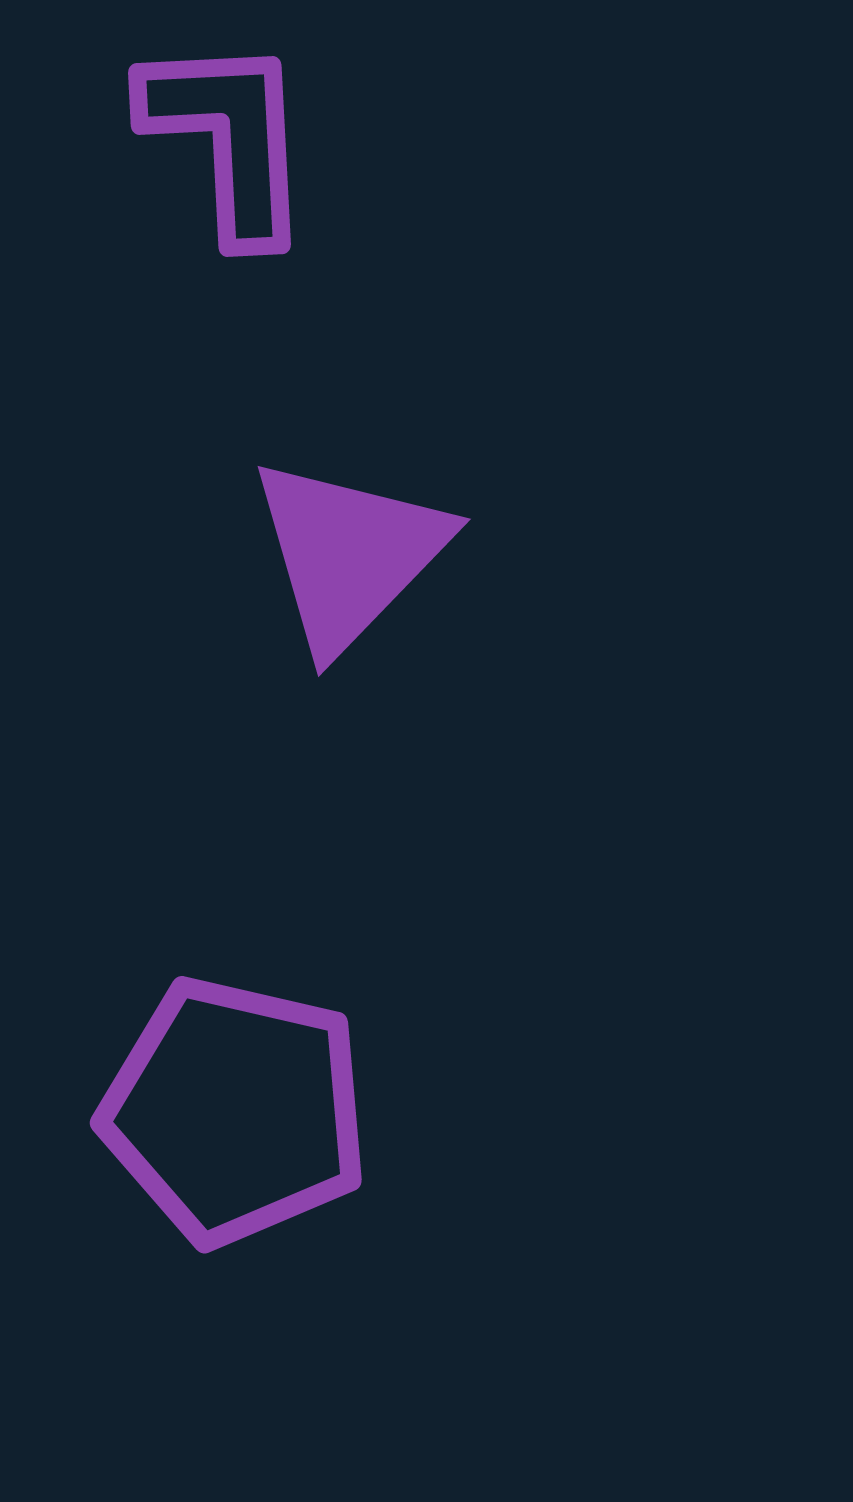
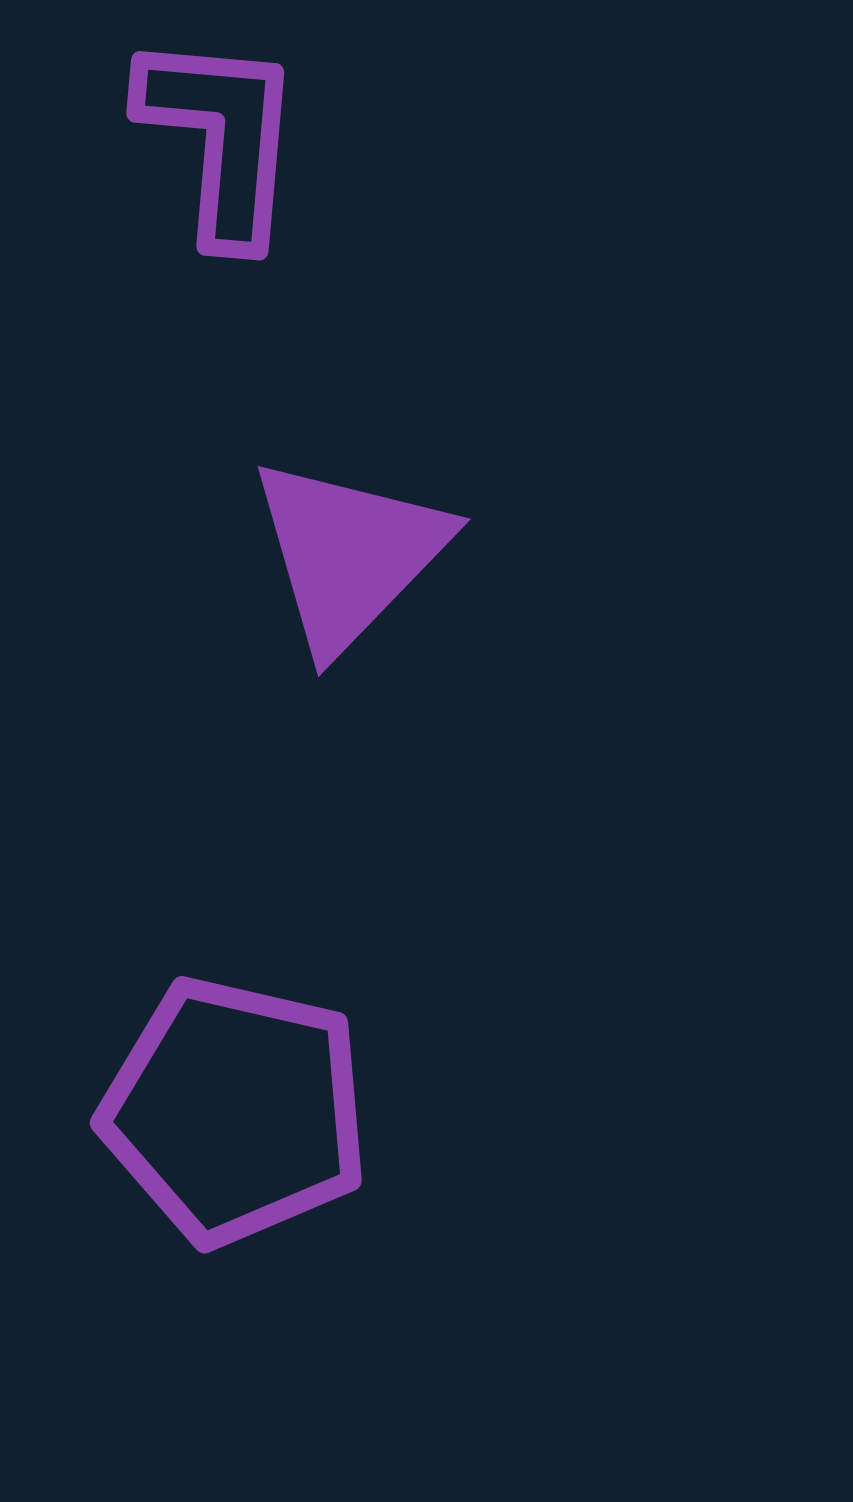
purple L-shape: moved 7 px left; rotated 8 degrees clockwise
